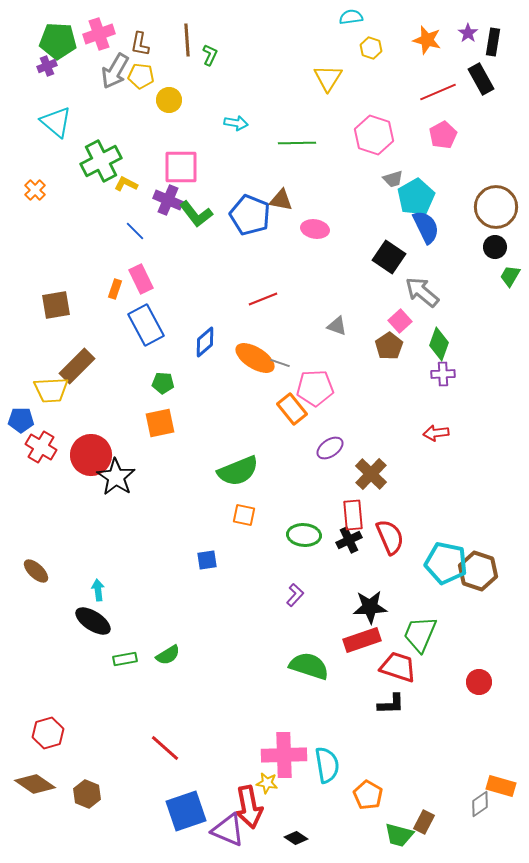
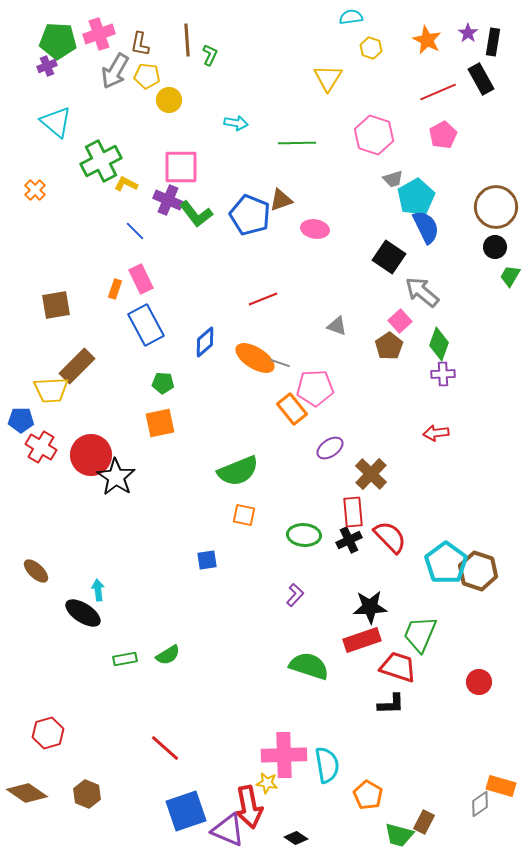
orange star at (427, 40): rotated 12 degrees clockwise
yellow pentagon at (141, 76): moved 6 px right
brown triangle at (281, 200): rotated 30 degrees counterclockwise
red rectangle at (353, 515): moved 3 px up
red semicircle at (390, 537): rotated 21 degrees counterclockwise
cyan pentagon at (446, 563): rotated 24 degrees clockwise
black ellipse at (93, 621): moved 10 px left, 8 px up
brown diamond at (35, 784): moved 8 px left, 9 px down
